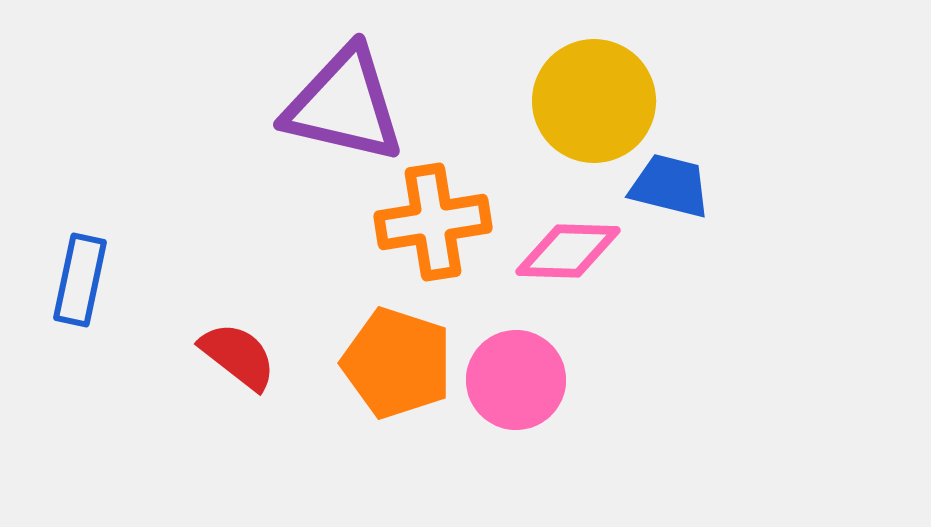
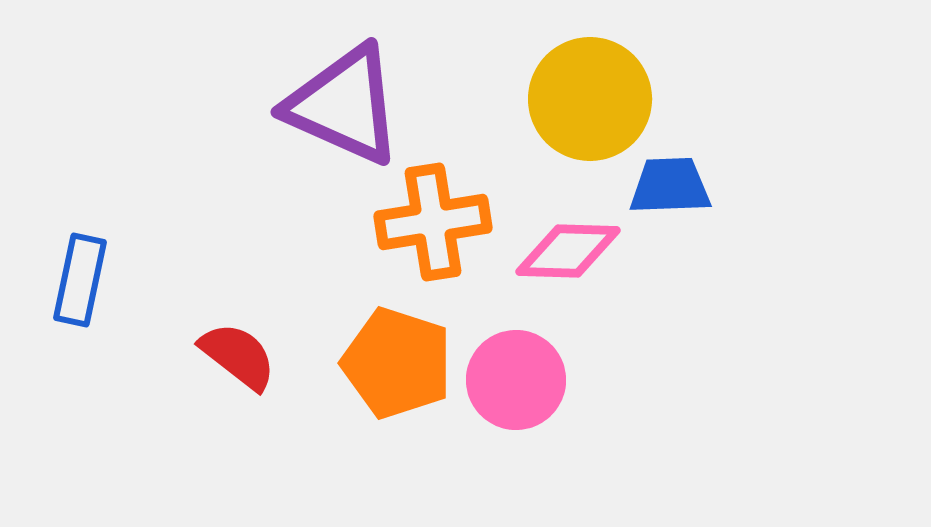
yellow circle: moved 4 px left, 2 px up
purple triangle: rotated 11 degrees clockwise
blue trapezoid: rotated 16 degrees counterclockwise
